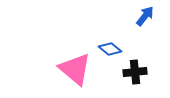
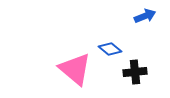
blue arrow: rotated 30 degrees clockwise
